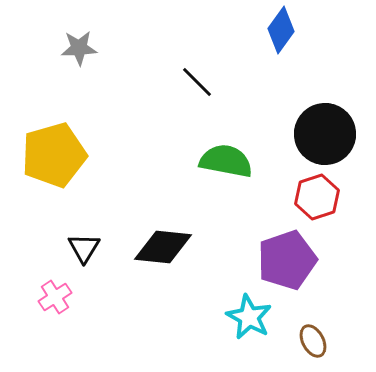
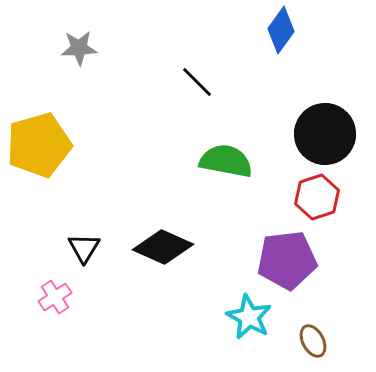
yellow pentagon: moved 15 px left, 10 px up
black diamond: rotated 18 degrees clockwise
purple pentagon: rotated 12 degrees clockwise
